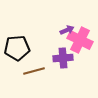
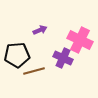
purple arrow: moved 27 px left
black pentagon: moved 7 px down
purple cross: rotated 30 degrees clockwise
